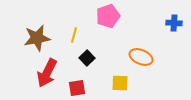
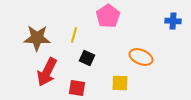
pink pentagon: rotated 15 degrees counterclockwise
blue cross: moved 1 px left, 2 px up
brown star: rotated 12 degrees clockwise
black square: rotated 21 degrees counterclockwise
red arrow: moved 1 px up
red square: rotated 18 degrees clockwise
